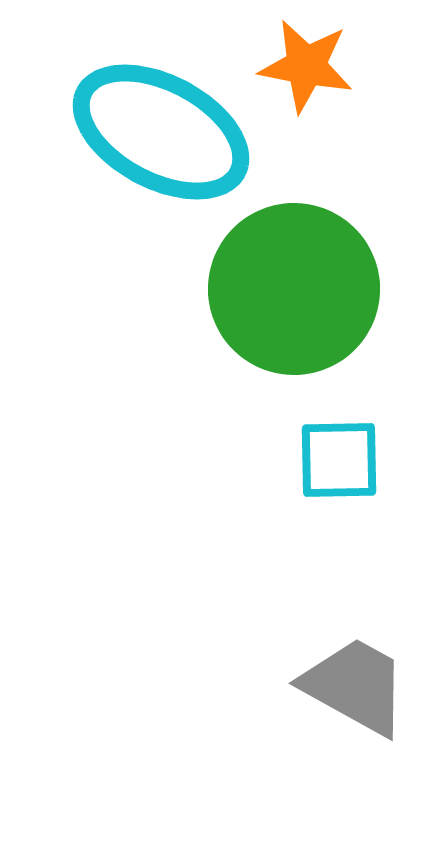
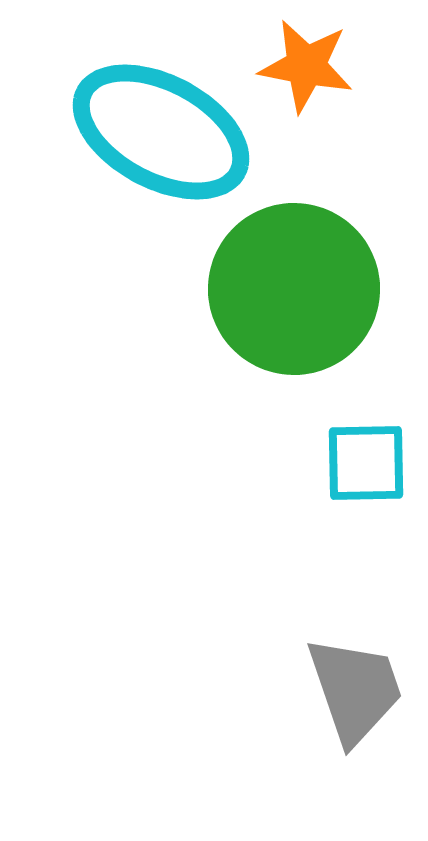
cyan square: moved 27 px right, 3 px down
gray trapezoid: moved 4 px down; rotated 42 degrees clockwise
